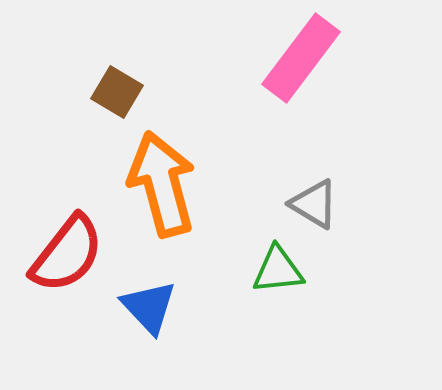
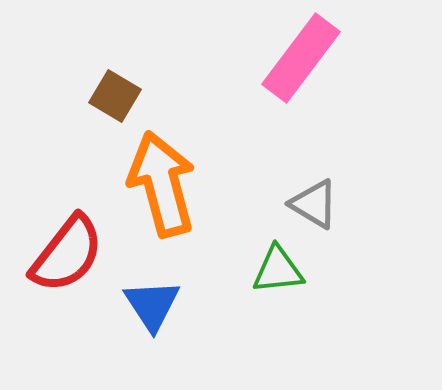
brown square: moved 2 px left, 4 px down
blue triangle: moved 3 px right, 2 px up; rotated 10 degrees clockwise
